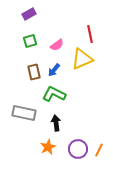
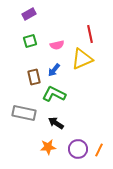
pink semicircle: rotated 24 degrees clockwise
brown rectangle: moved 5 px down
black arrow: rotated 49 degrees counterclockwise
orange star: rotated 21 degrees clockwise
